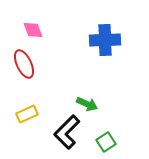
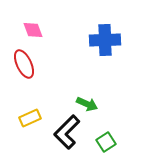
yellow rectangle: moved 3 px right, 4 px down
